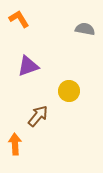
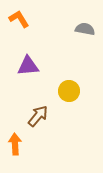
purple triangle: rotated 15 degrees clockwise
